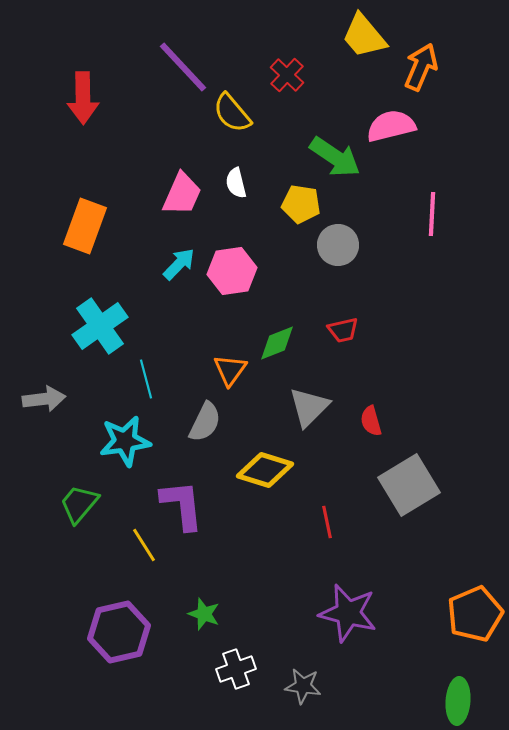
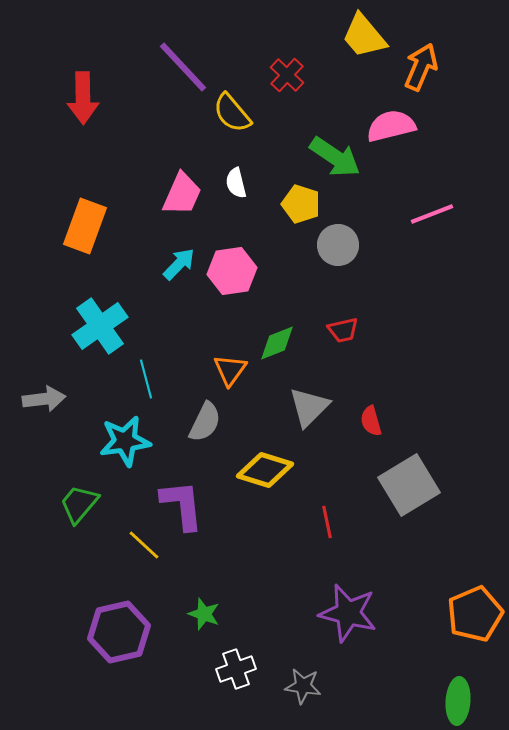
yellow pentagon: rotated 9 degrees clockwise
pink line: rotated 66 degrees clockwise
yellow line: rotated 15 degrees counterclockwise
